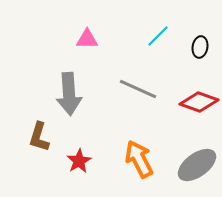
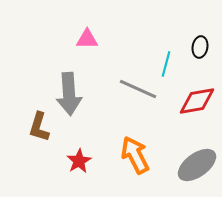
cyan line: moved 8 px right, 28 px down; rotated 30 degrees counterclockwise
red diamond: moved 2 px left, 1 px up; rotated 30 degrees counterclockwise
brown L-shape: moved 10 px up
orange arrow: moved 4 px left, 4 px up
